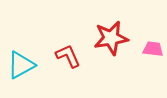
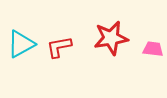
red L-shape: moved 9 px left, 9 px up; rotated 76 degrees counterclockwise
cyan triangle: moved 21 px up
